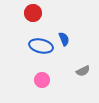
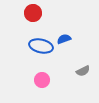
blue semicircle: rotated 88 degrees counterclockwise
